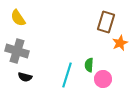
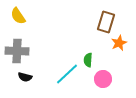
yellow semicircle: moved 2 px up
orange star: moved 1 px left
gray cross: rotated 15 degrees counterclockwise
green semicircle: moved 1 px left, 5 px up
cyan line: moved 1 px up; rotated 30 degrees clockwise
